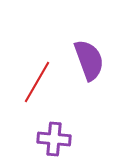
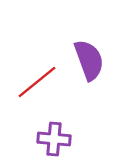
red line: rotated 21 degrees clockwise
